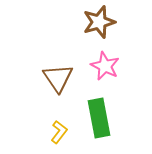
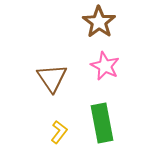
brown star: rotated 20 degrees counterclockwise
brown triangle: moved 6 px left
green rectangle: moved 3 px right, 5 px down
